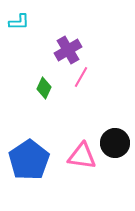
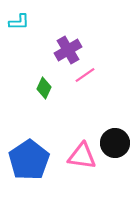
pink line: moved 4 px right, 2 px up; rotated 25 degrees clockwise
